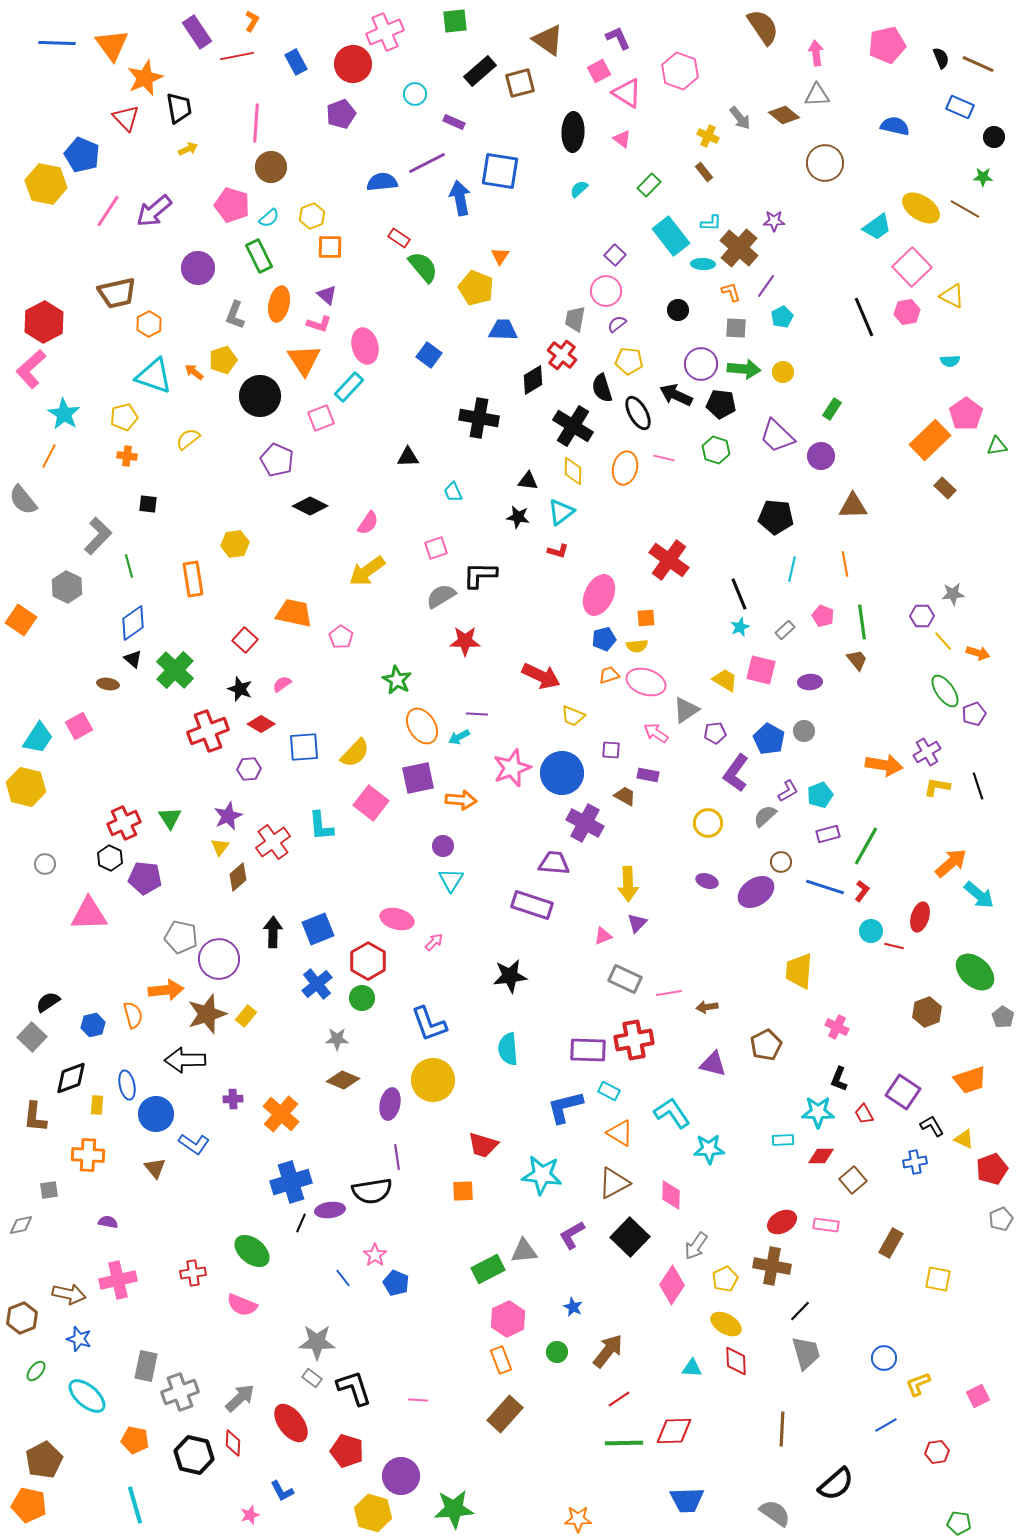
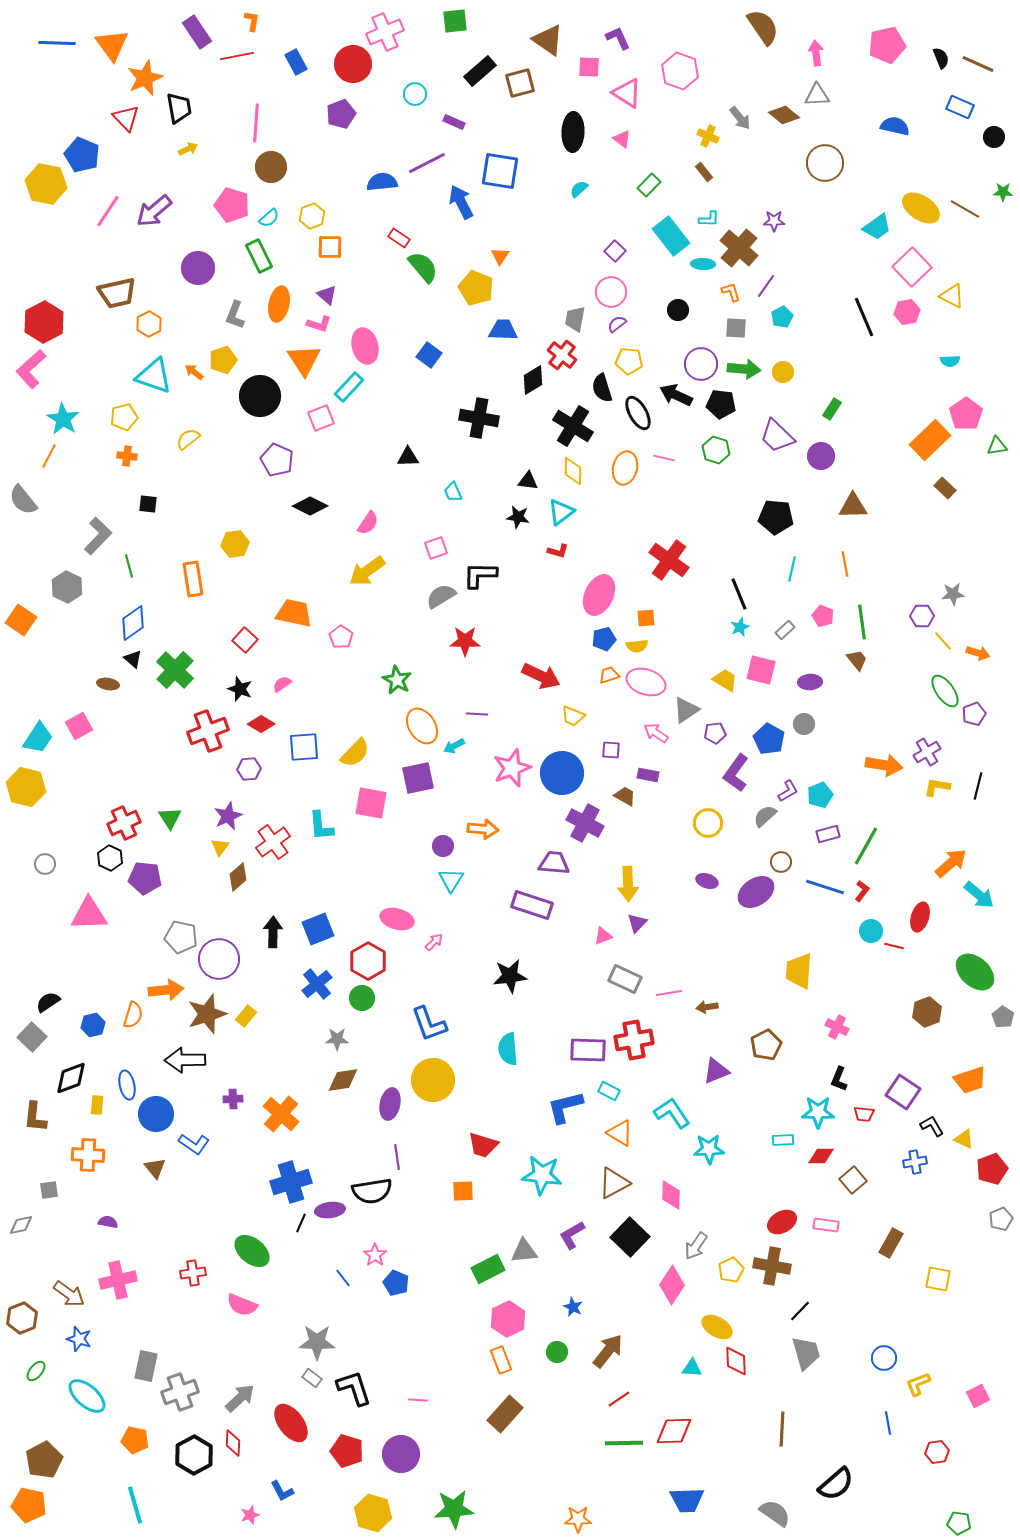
orange L-shape at (252, 21): rotated 20 degrees counterclockwise
pink square at (599, 71): moved 10 px left, 4 px up; rotated 30 degrees clockwise
green star at (983, 177): moved 20 px right, 15 px down
blue arrow at (460, 198): moved 1 px right, 4 px down; rotated 16 degrees counterclockwise
cyan L-shape at (711, 223): moved 2 px left, 4 px up
purple square at (615, 255): moved 4 px up
pink circle at (606, 291): moved 5 px right, 1 px down
cyan star at (64, 414): moved 1 px left, 5 px down
gray circle at (804, 731): moved 7 px up
cyan arrow at (459, 737): moved 5 px left, 9 px down
black line at (978, 786): rotated 32 degrees clockwise
orange arrow at (461, 800): moved 22 px right, 29 px down
pink square at (371, 803): rotated 28 degrees counterclockwise
orange semicircle at (133, 1015): rotated 32 degrees clockwise
purple triangle at (713, 1064): moved 3 px right, 7 px down; rotated 36 degrees counterclockwise
brown diamond at (343, 1080): rotated 32 degrees counterclockwise
red trapezoid at (864, 1114): rotated 55 degrees counterclockwise
yellow pentagon at (725, 1279): moved 6 px right, 9 px up
brown arrow at (69, 1294): rotated 24 degrees clockwise
yellow ellipse at (726, 1324): moved 9 px left, 3 px down
blue line at (886, 1425): moved 2 px right, 2 px up; rotated 70 degrees counterclockwise
black hexagon at (194, 1455): rotated 18 degrees clockwise
purple circle at (401, 1476): moved 22 px up
